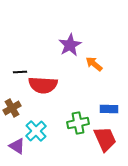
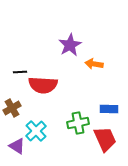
orange arrow: rotated 30 degrees counterclockwise
